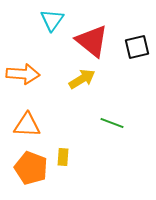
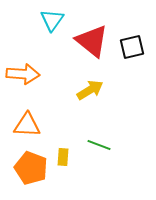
black square: moved 5 px left
yellow arrow: moved 8 px right, 11 px down
green line: moved 13 px left, 22 px down
